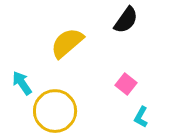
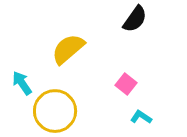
black semicircle: moved 9 px right, 1 px up
yellow semicircle: moved 1 px right, 6 px down
cyan L-shape: rotated 95 degrees clockwise
